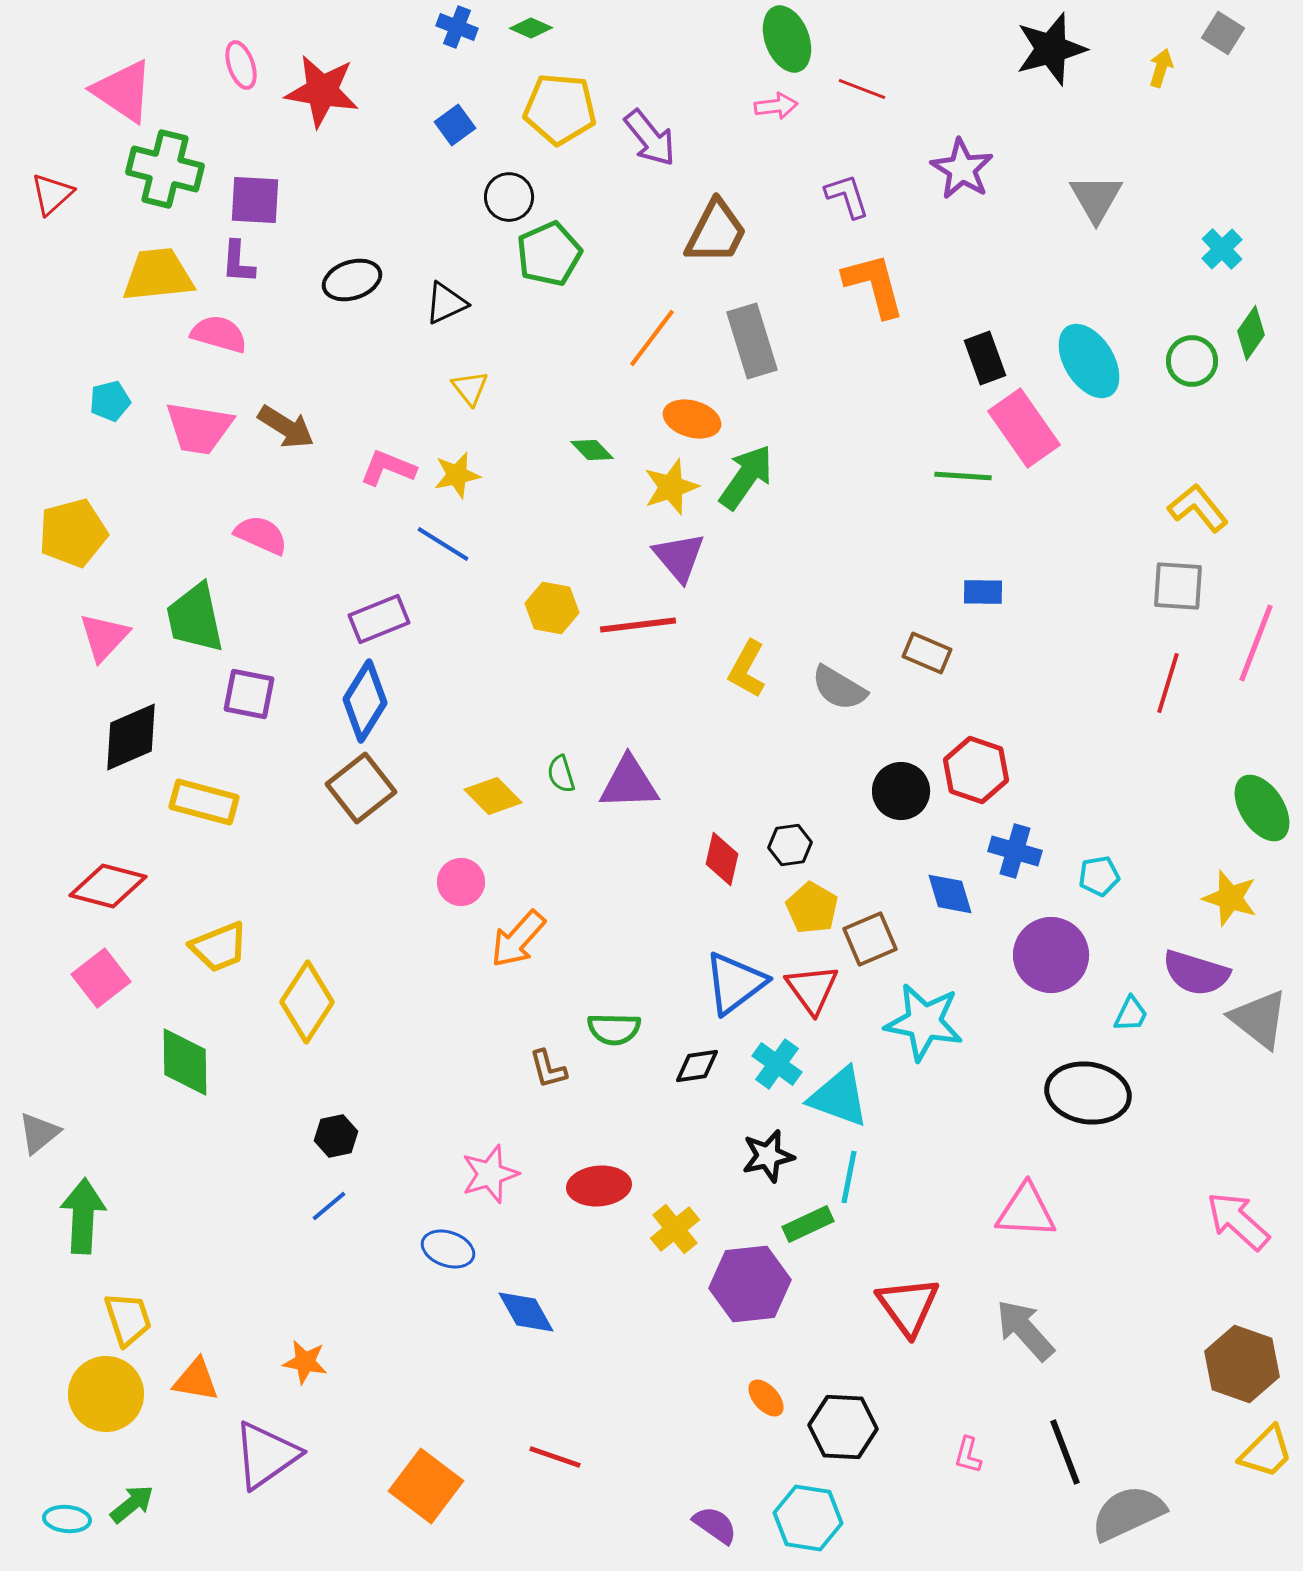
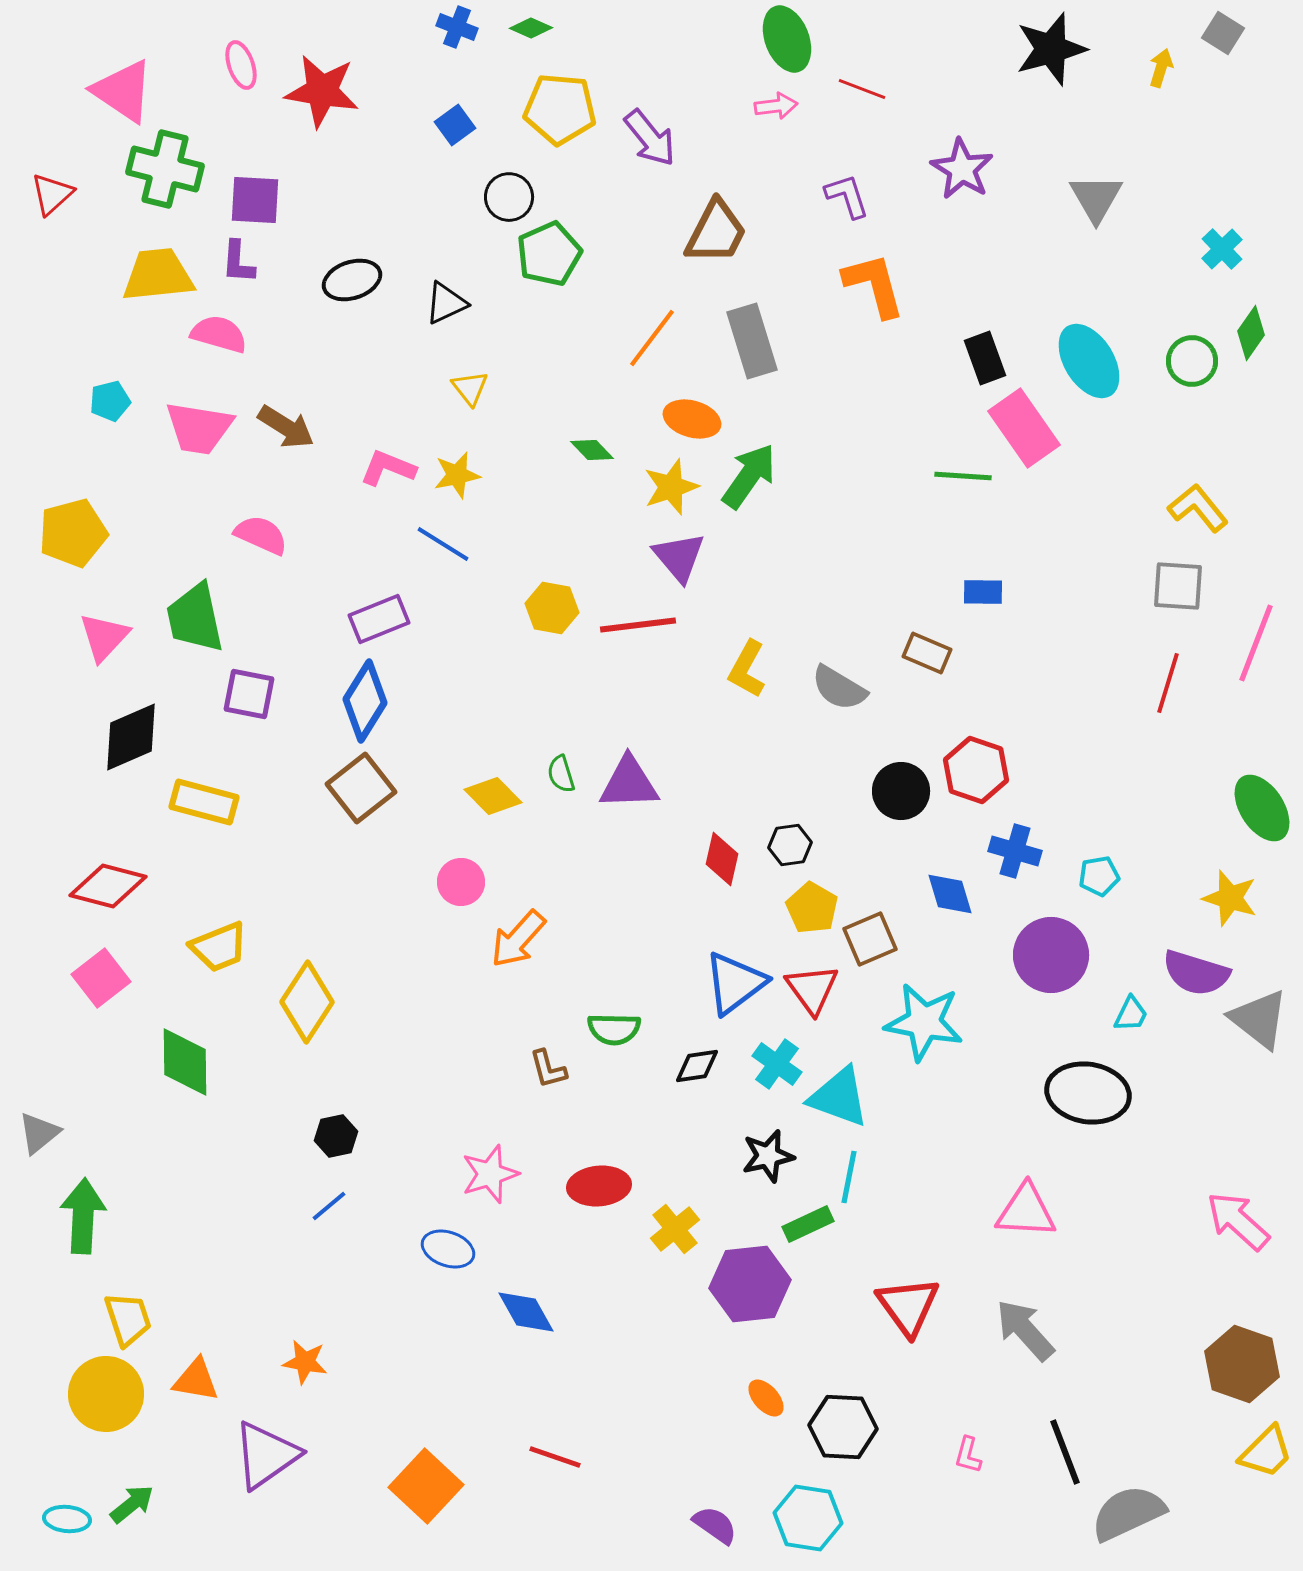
green arrow at (746, 477): moved 3 px right, 1 px up
orange square at (426, 1486): rotated 6 degrees clockwise
